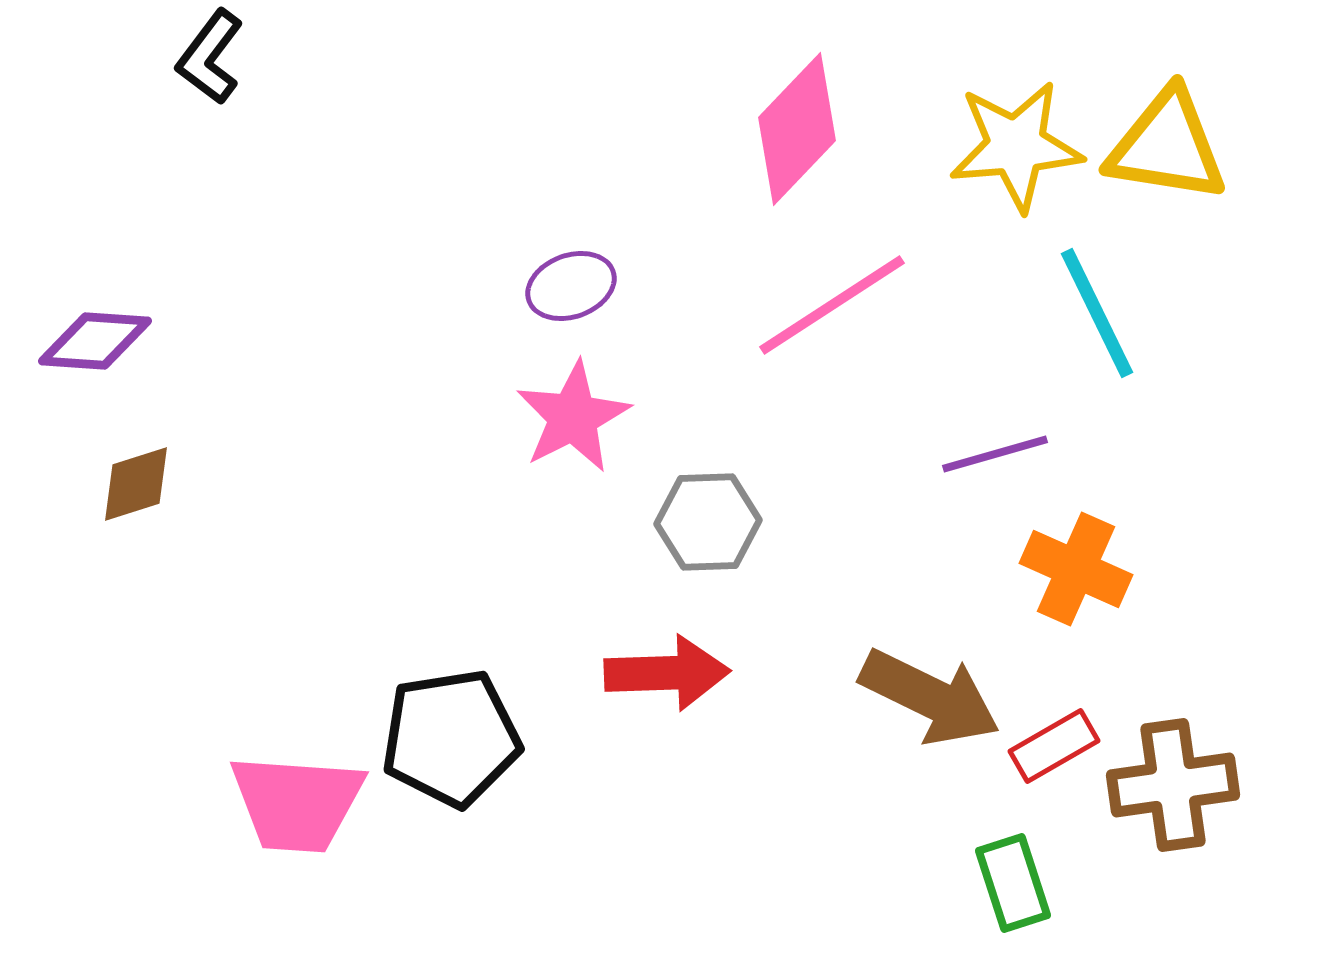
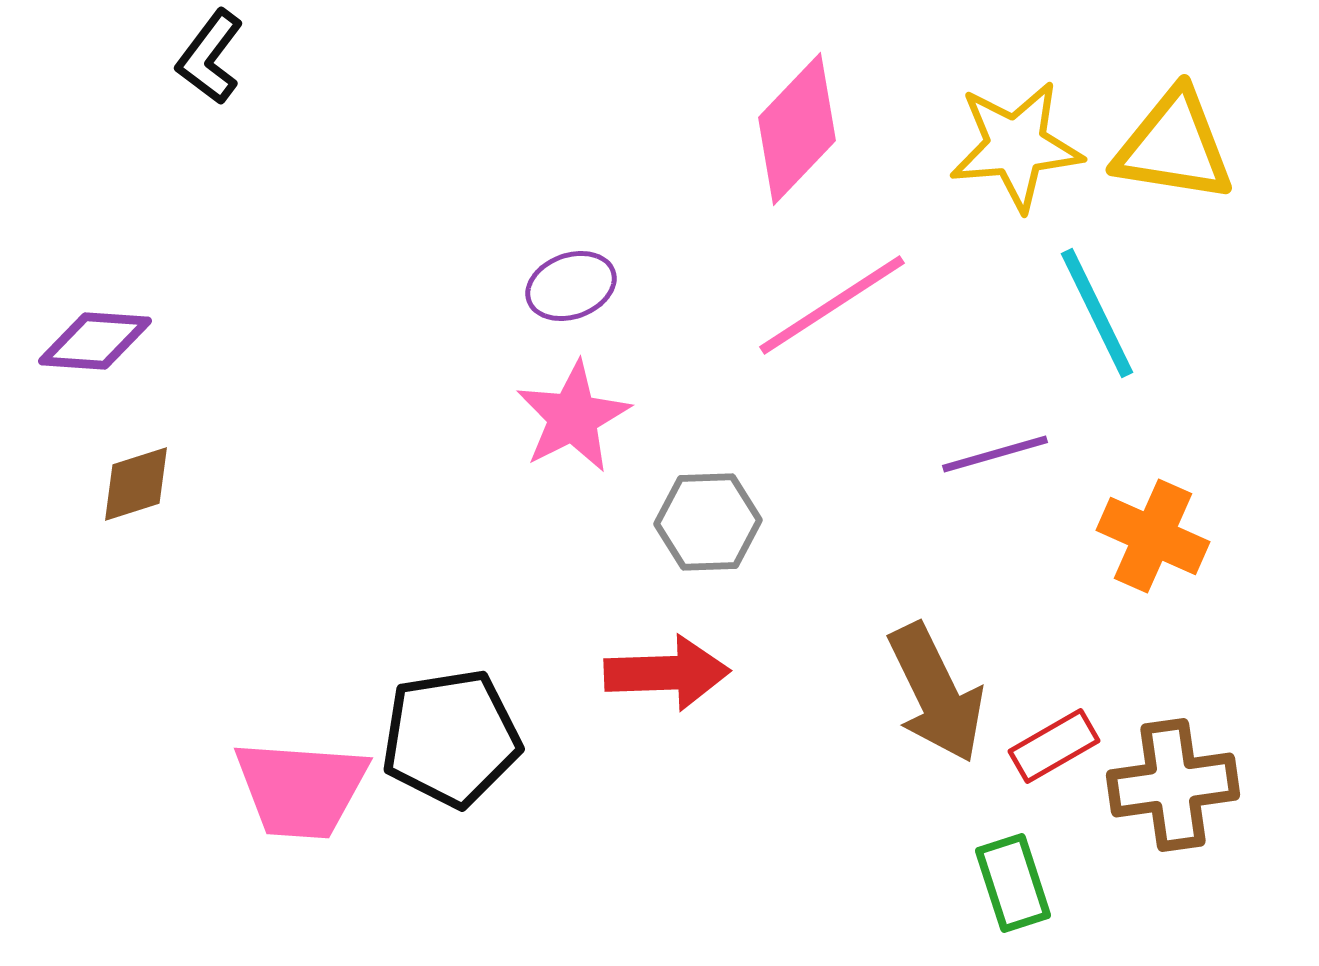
yellow triangle: moved 7 px right
orange cross: moved 77 px right, 33 px up
brown arrow: moved 6 px right, 4 px up; rotated 38 degrees clockwise
pink trapezoid: moved 4 px right, 14 px up
